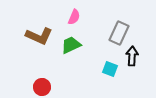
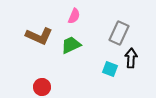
pink semicircle: moved 1 px up
black arrow: moved 1 px left, 2 px down
